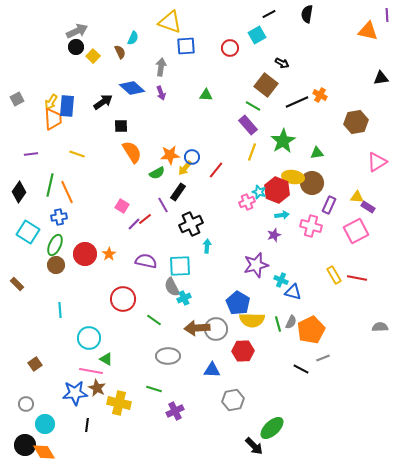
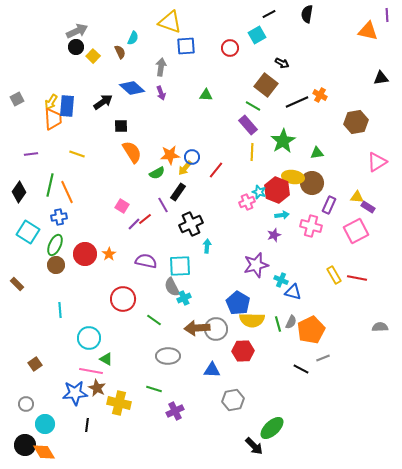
yellow line at (252, 152): rotated 18 degrees counterclockwise
